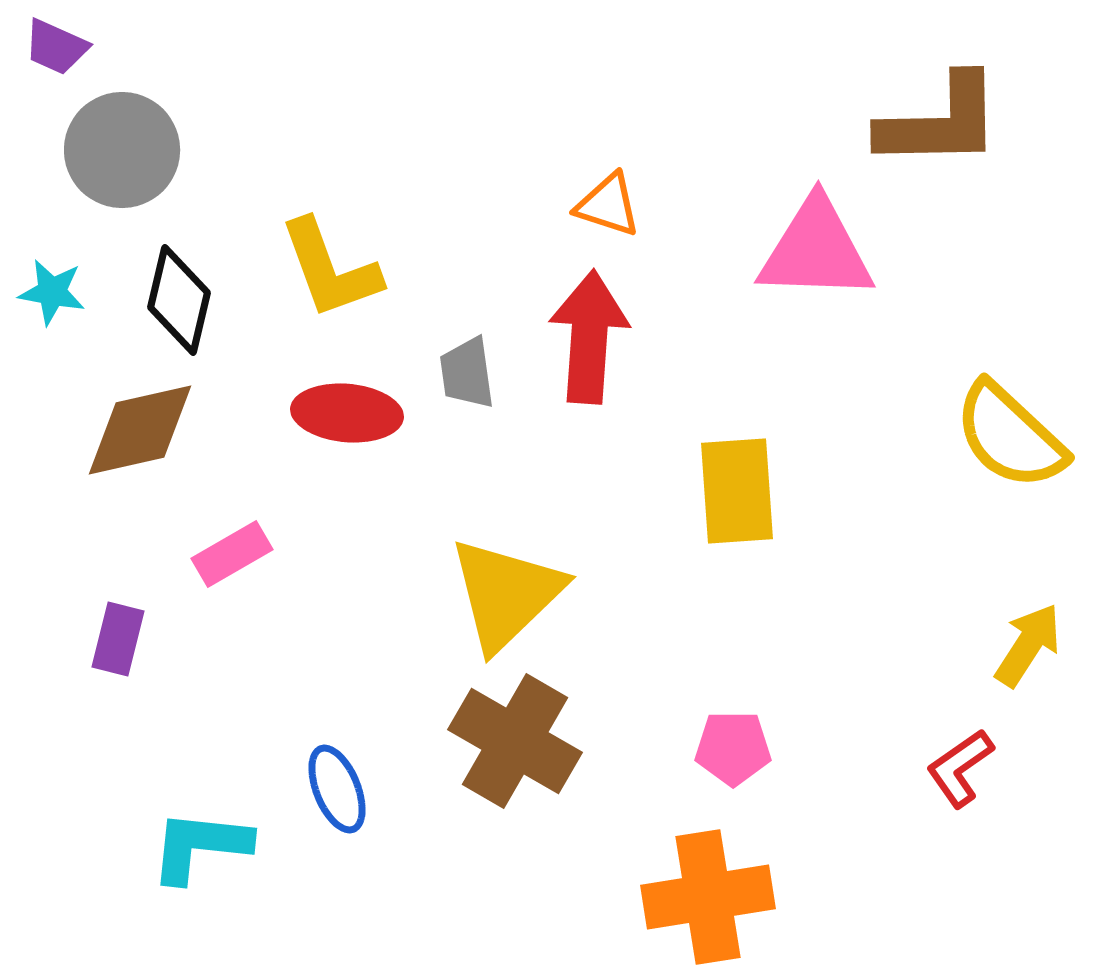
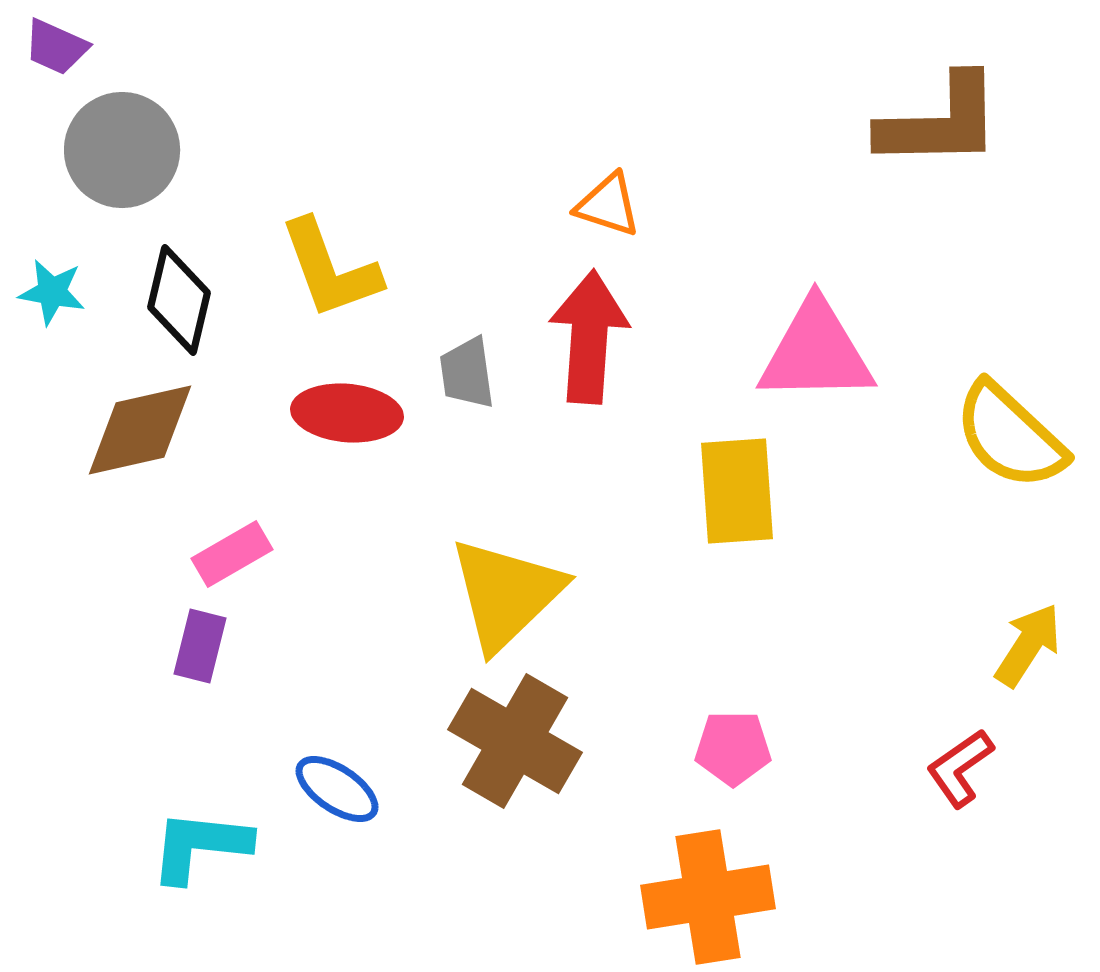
pink triangle: moved 102 px down; rotated 3 degrees counterclockwise
purple rectangle: moved 82 px right, 7 px down
blue ellipse: rotated 34 degrees counterclockwise
